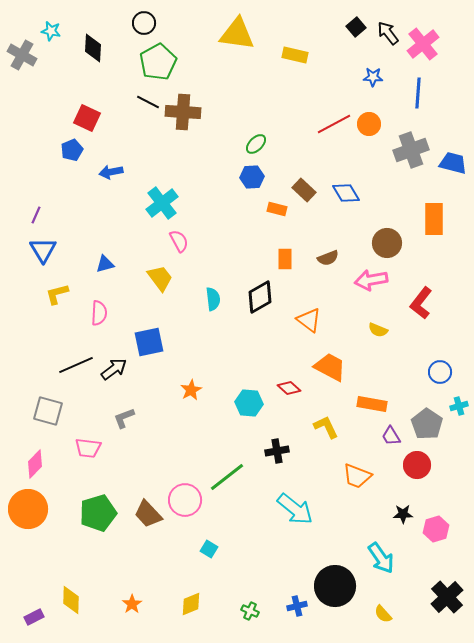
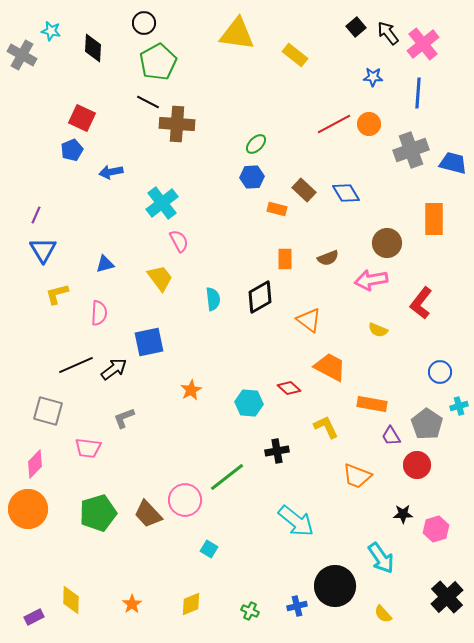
yellow rectangle at (295, 55): rotated 25 degrees clockwise
brown cross at (183, 112): moved 6 px left, 12 px down
red square at (87, 118): moved 5 px left
cyan arrow at (295, 509): moved 1 px right, 12 px down
